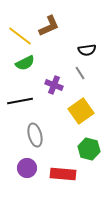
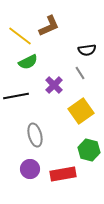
green semicircle: moved 3 px right, 1 px up
purple cross: rotated 24 degrees clockwise
black line: moved 4 px left, 5 px up
green hexagon: moved 1 px down
purple circle: moved 3 px right, 1 px down
red rectangle: rotated 15 degrees counterclockwise
